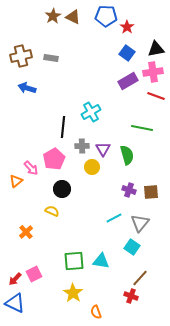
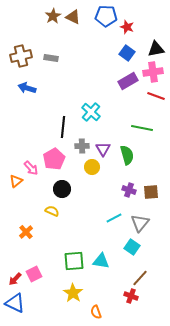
red star: rotated 16 degrees counterclockwise
cyan cross: rotated 18 degrees counterclockwise
